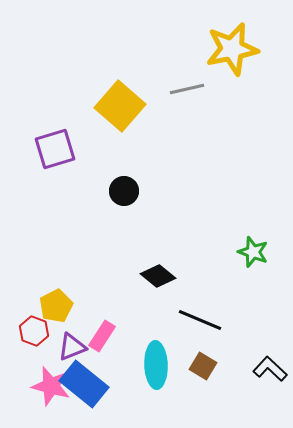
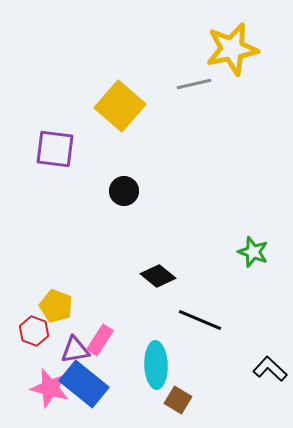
gray line: moved 7 px right, 5 px up
purple square: rotated 24 degrees clockwise
yellow pentagon: rotated 24 degrees counterclockwise
pink rectangle: moved 2 px left, 4 px down
purple triangle: moved 3 px right, 3 px down; rotated 12 degrees clockwise
brown square: moved 25 px left, 34 px down
pink star: moved 1 px left, 2 px down
